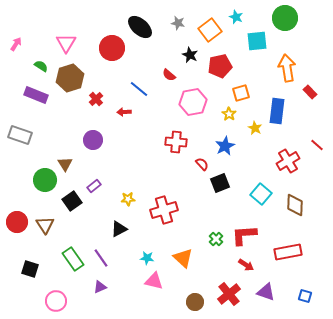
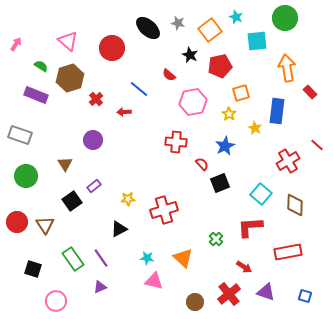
black ellipse at (140, 27): moved 8 px right, 1 px down
pink triangle at (66, 43): moved 2 px right, 2 px up; rotated 20 degrees counterclockwise
green circle at (45, 180): moved 19 px left, 4 px up
red L-shape at (244, 235): moved 6 px right, 8 px up
red arrow at (246, 265): moved 2 px left, 2 px down
black square at (30, 269): moved 3 px right
